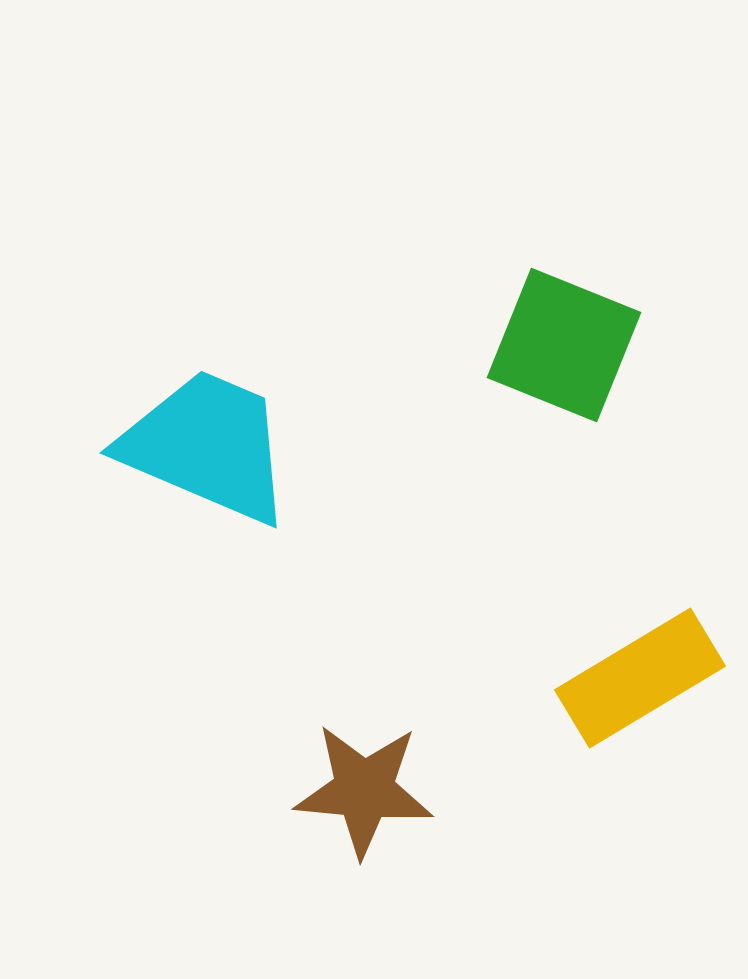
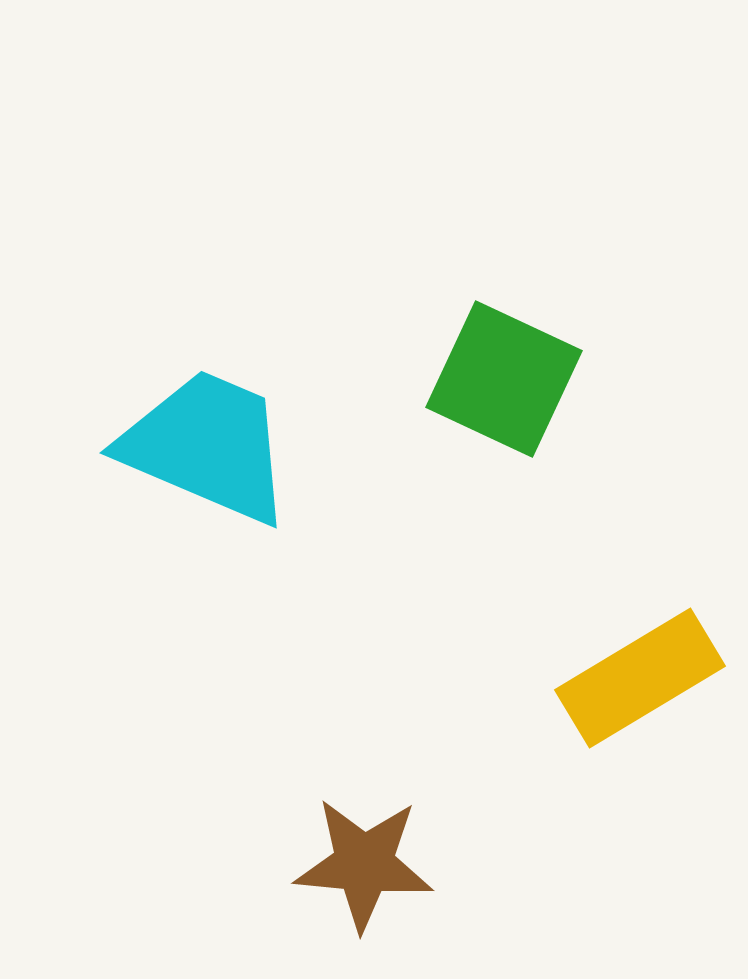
green square: moved 60 px left, 34 px down; rotated 3 degrees clockwise
brown star: moved 74 px down
